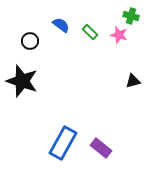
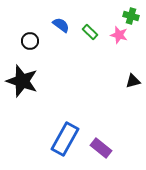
blue rectangle: moved 2 px right, 4 px up
